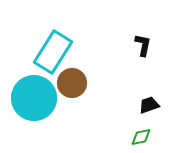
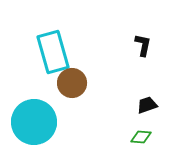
cyan rectangle: rotated 48 degrees counterclockwise
cyan circle: moved 24 px down
black trapezoid: moved 2 px left
green diamond: rotated 15 degrees clockwise
